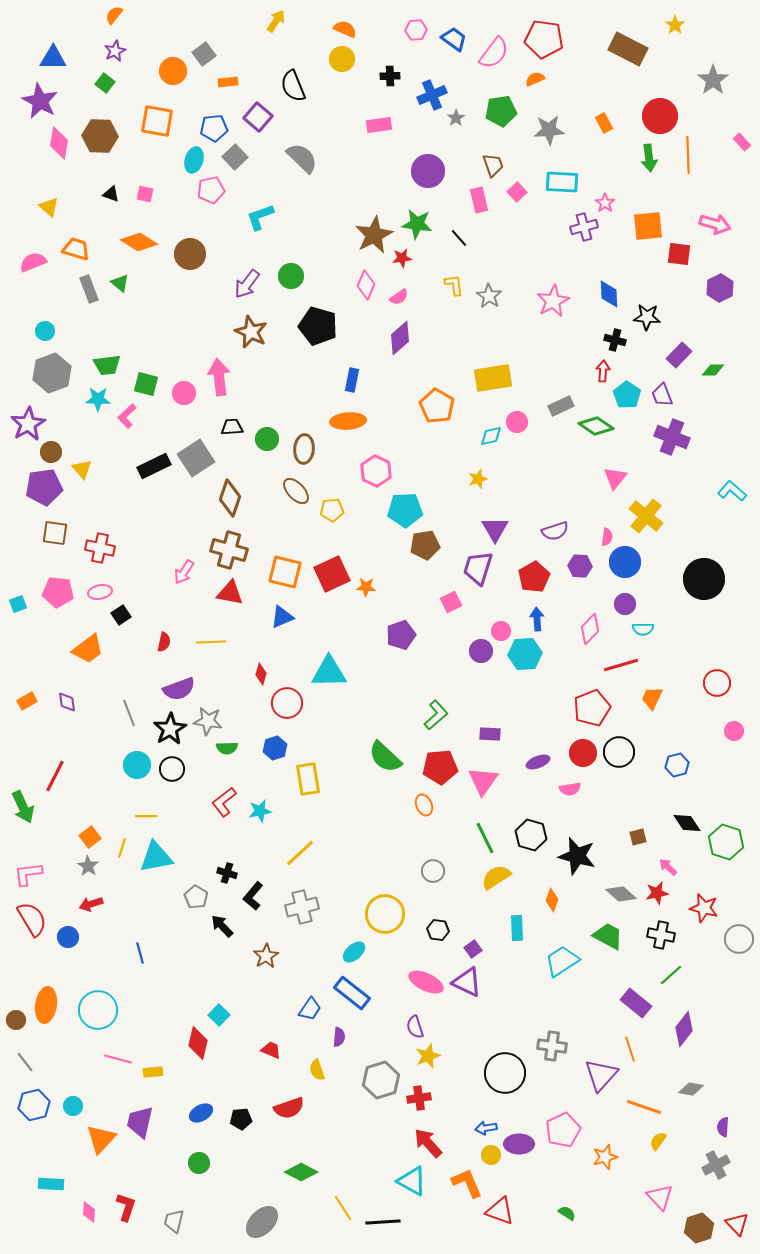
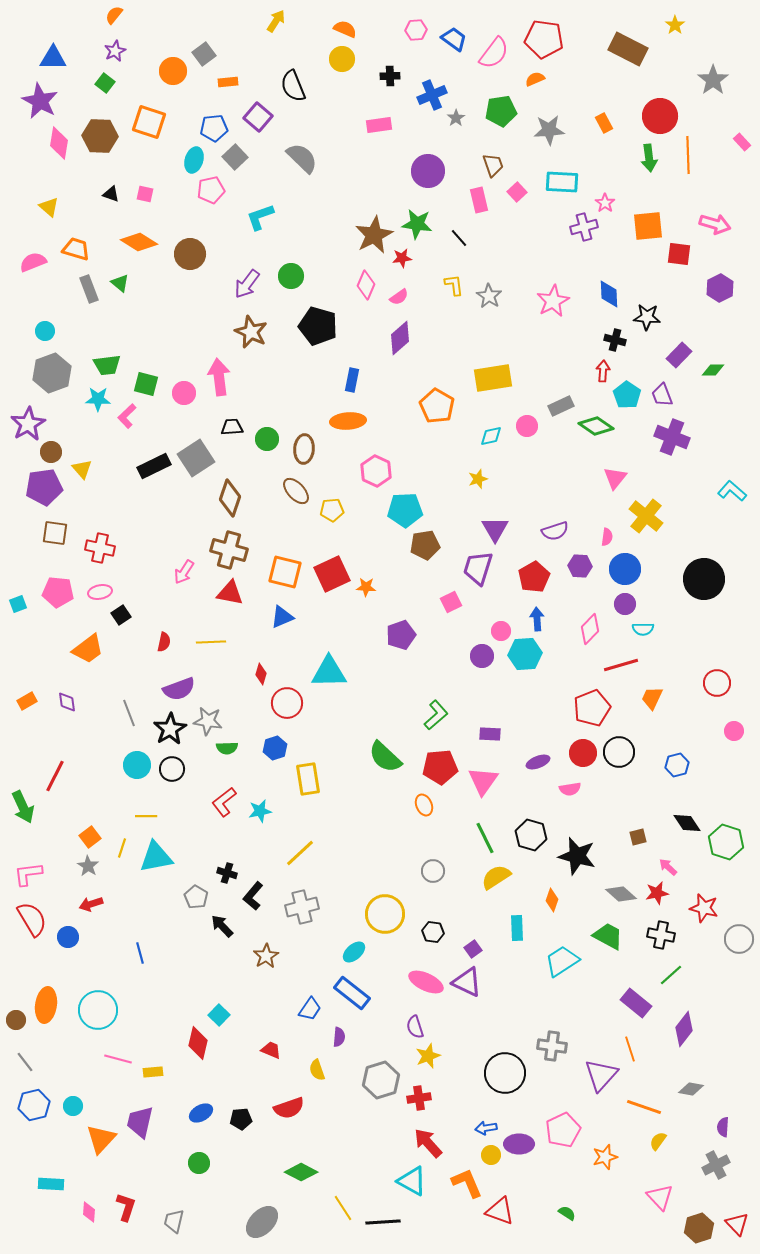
orange square at (157, 121): moved 8 px left, 1 px down; rotated 8 degrees clockwise
pink circle at (517, 422): moved 10 px right, 4 px down
blue circle at (625, 562): moved 7 px down
purple circle at (481, 651): moved 1 px right, 5 px down
black hexagon at (438, 930): moved 5 px left, 2 px down
